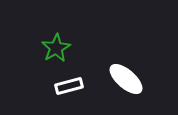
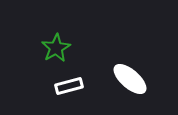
white ellipse: moved 4 px right
